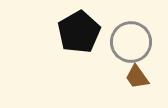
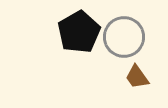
gray circle: moved 7 px left, 5 px up
